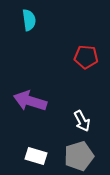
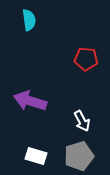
red pentagon: moved 2 px down
